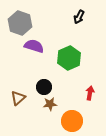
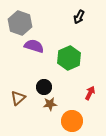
red arrow: rotated 16 degrees clockwise
